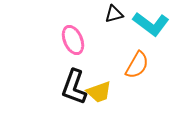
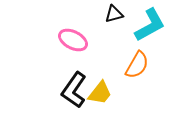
cyan L-shape: moved 1 px left, 1 px down; rotated 66 degrees counterclockwise
pink ellipse: rotated 40 degrees counterclockwise
black L-shape: moved 3 px down; rotated 15 degrees clockwise
yellow trapezoid: moved 1 px right, 1 px down; rotated 32 degrees counterclockwise
